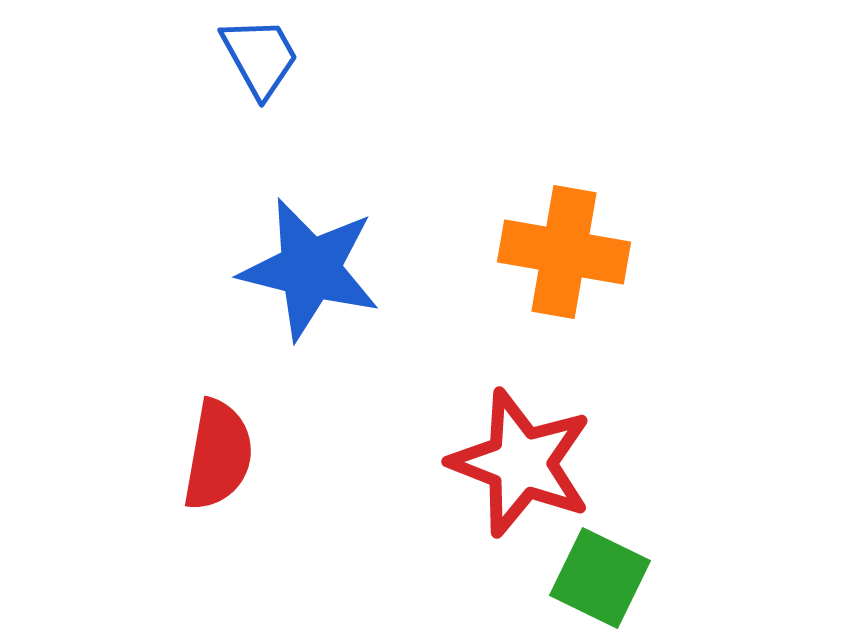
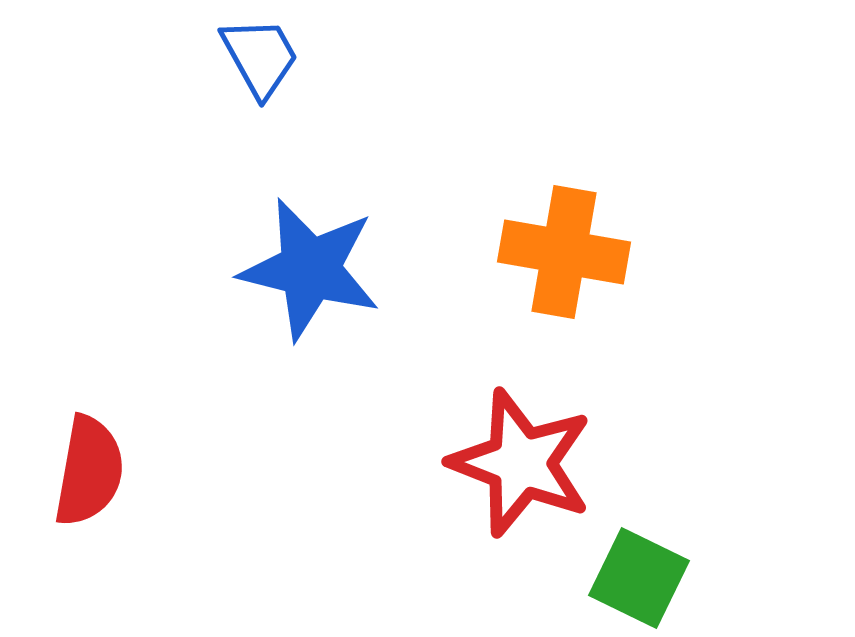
red semicircle: moved 129 px left, 16 px down
green square: moved 39 px right
